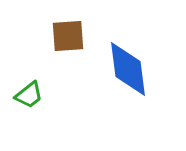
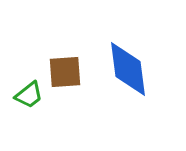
brown square: moved 3 px left, 36 px down
